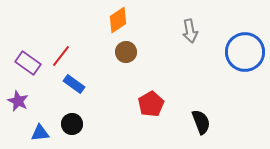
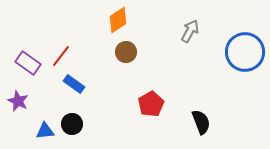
gray arrow: rotated 140 degrees counterclockwise
blue triangle: moved 5 px right, 2 px up
